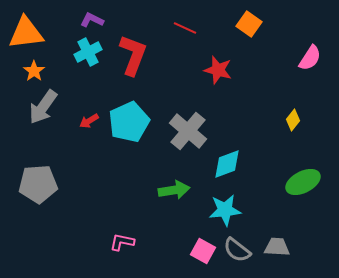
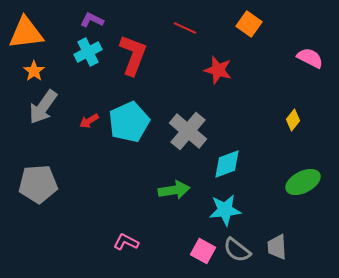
pink semicircle: rotated 96 degrees counterclockwise
pink L-shape: moved 4 px right; rotated 15 degrees clockwise
gray trapezoid: rotated 96 degrees counterclockwise
